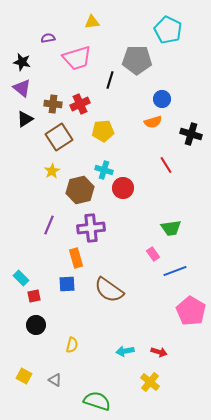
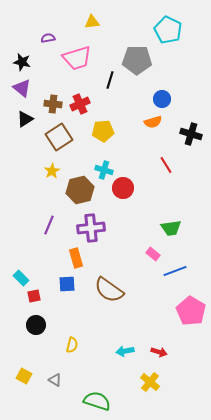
pink rectangle: rotated 16 degrees counterclockwise
